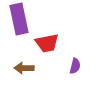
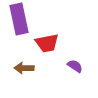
purple semicircle: rotated 70 degrees counterclockwise
